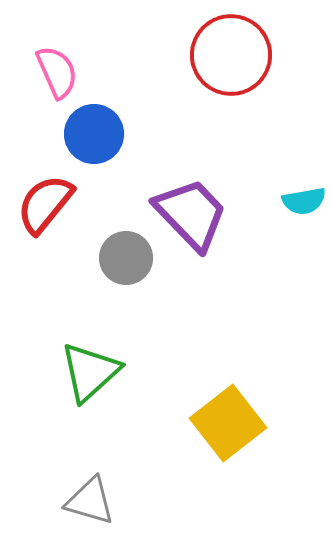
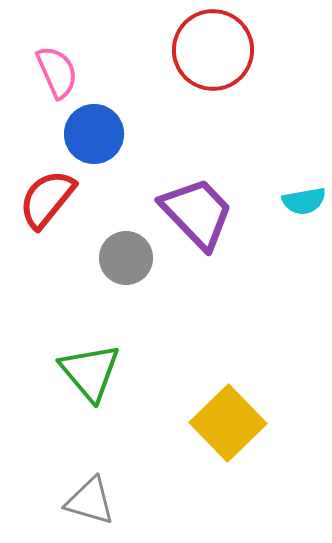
red circle: moved 18 px left, 5 px up
red semicircle: moved 2 px right, 5 px up
purple trapezoid: moved 6 px right, 1 px up
green triangle: rotated 28 degrees counterclockwise
yellow square: rotated 6 degrees counterclockwise
